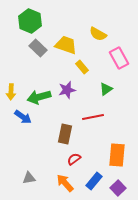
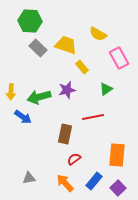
green hexagon: rotated 20 degrees counterclockwise
